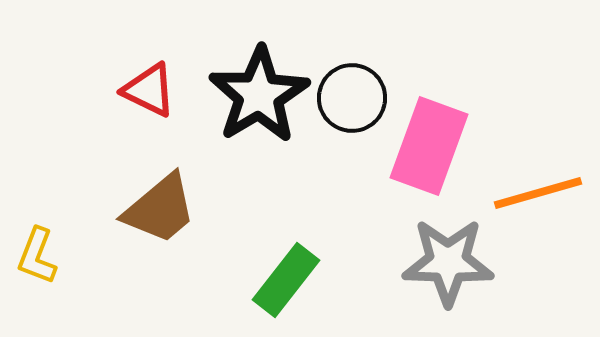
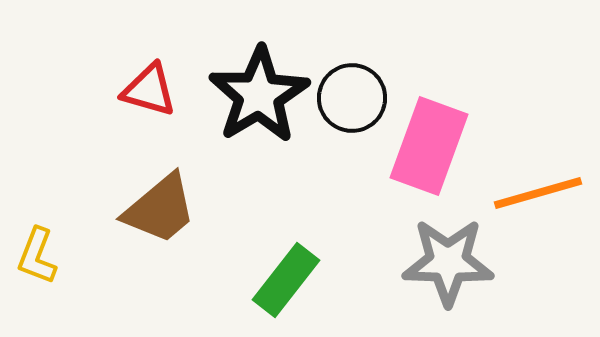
red triangle: rotated 10 degrees counterclockwise
